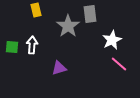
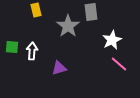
gray rectangle: moved 1 px right, 2 px up
white arrow: moved 6 px down
